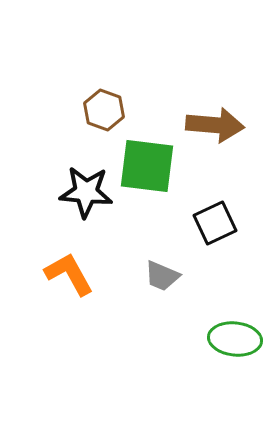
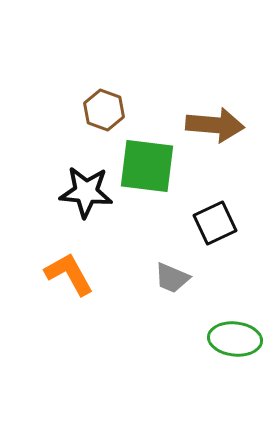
gray trapezoid: moved 10 px right, 2 px down
